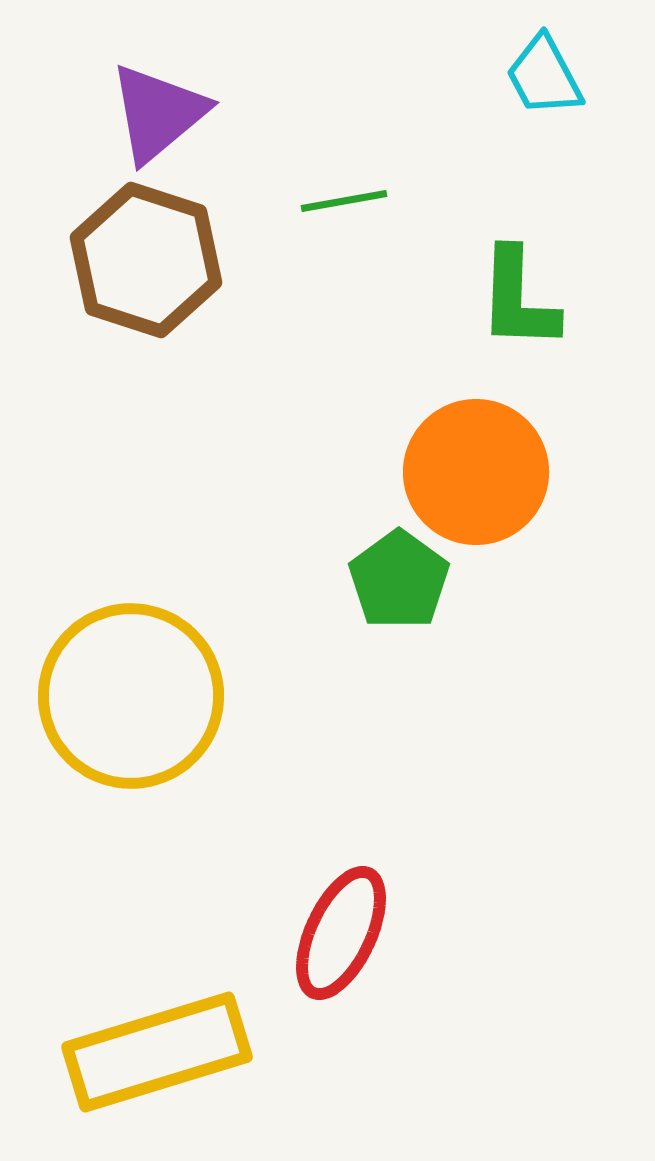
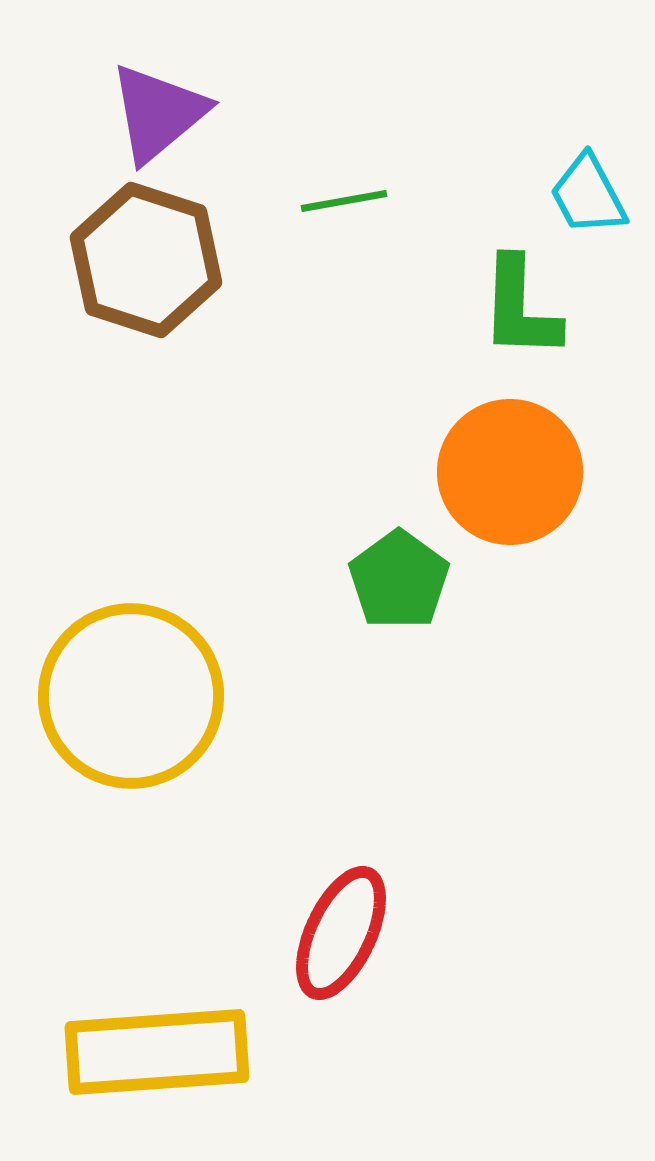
cyan trapezoid: moved 44 px right, 119 px down
green L-shape: moved 2 px right, 9 px down
orange circle: moved 34 px right
yellow rectangle: rotated 13 degrees clockwise
